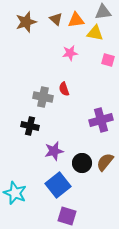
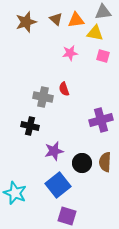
pink square: moved 5 px left, 4 px up
brown semicircle: rotated 36 degrees counterclockwise
